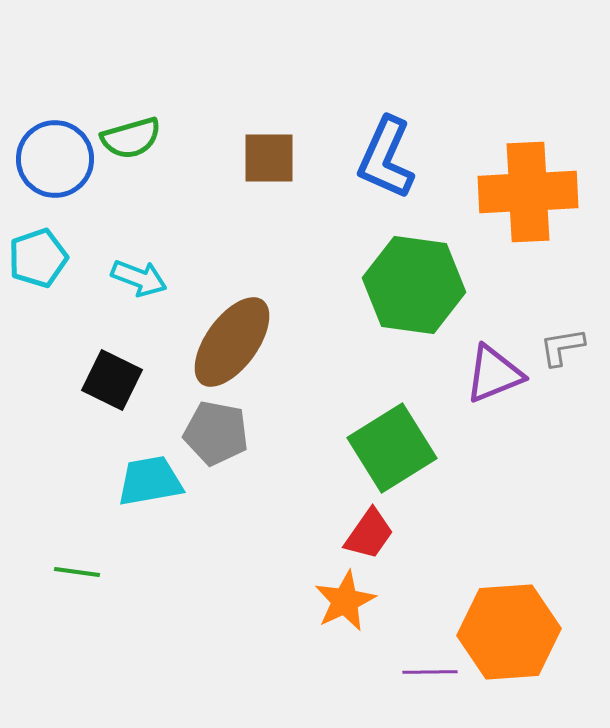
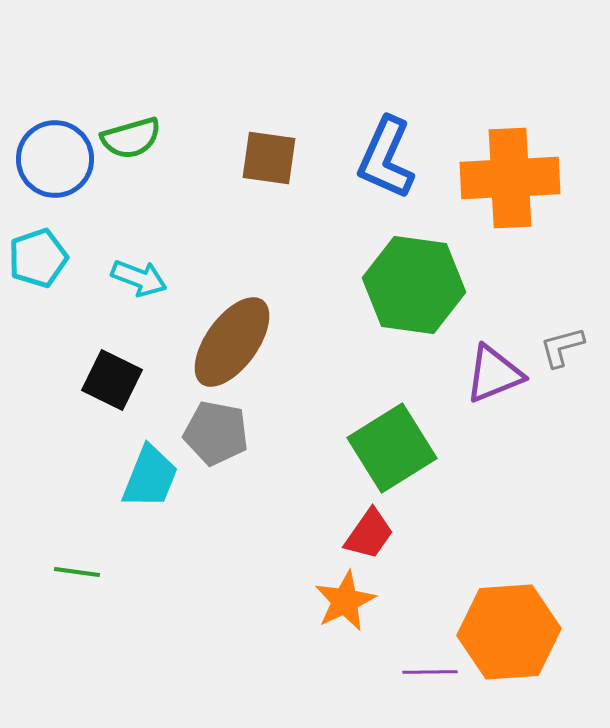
brown square: rotated 8 degrees clockwise
orange cross: moved 18 px left, 14 px up
gray L-shape: rotated 6 degrees counterclockwise
cyan trapezoid: moved 4 px up; rotated 122 degrees clockwise
